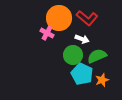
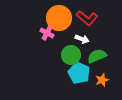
green circle: moved 2 px left
cyan pentagon: moved 3 px left, 1 px up
